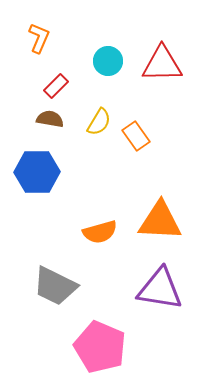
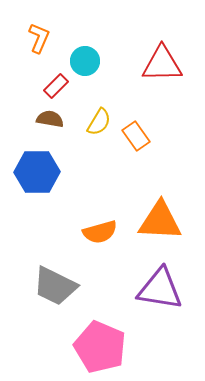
cyan circle: moved 23 px left
